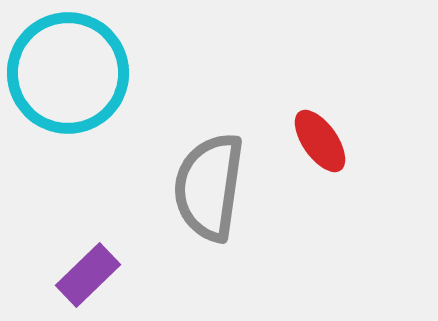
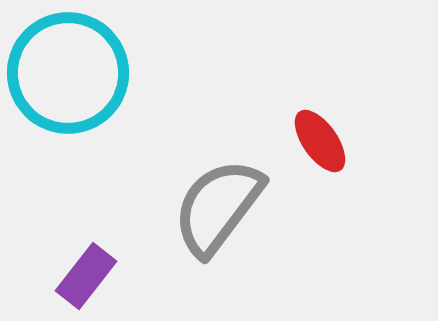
gray semicircle: moved 9 px right, 20 px down; rotated 29 degrees clockwise
purple rectangle: moved 2 px left, 1 px down; rotated 8 degrees counterclockwise
